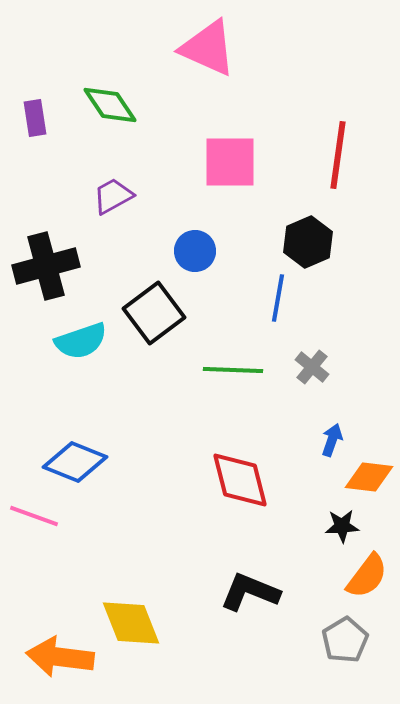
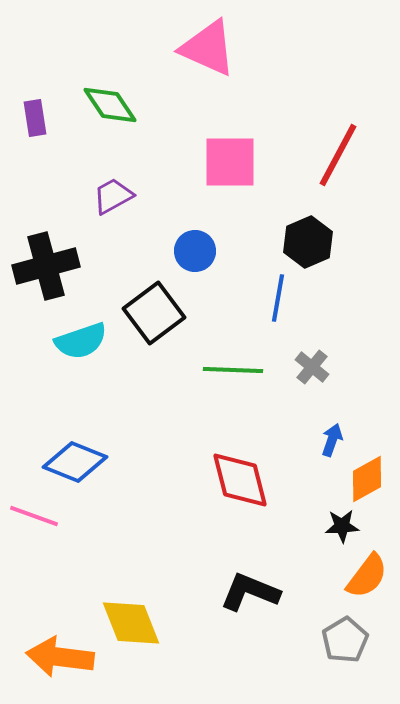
red line: rotated 20 degrees clockwise
orange diamond: moved 2 px left, 2 px down; rotated 36 degrees counterclockwise
